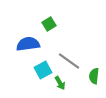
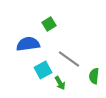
gray line: moved 2 px up
